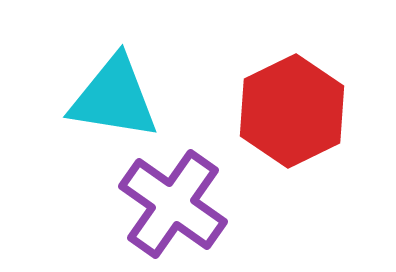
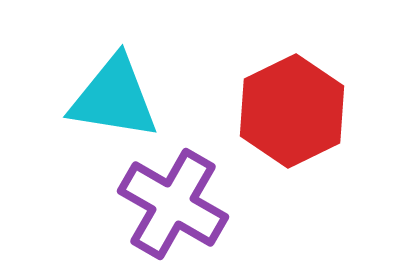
purple cross: rotated 5 degrees counterclockwise
